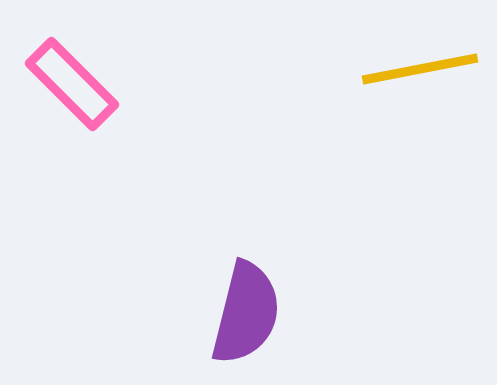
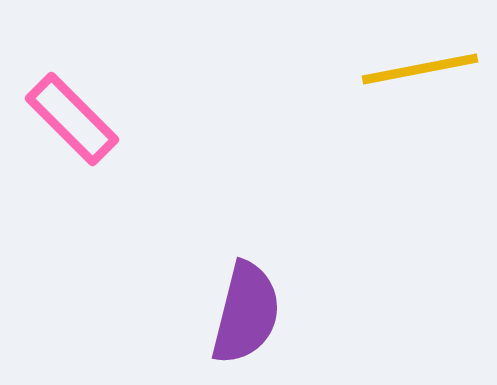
pink rectangle: moved 35 px down
